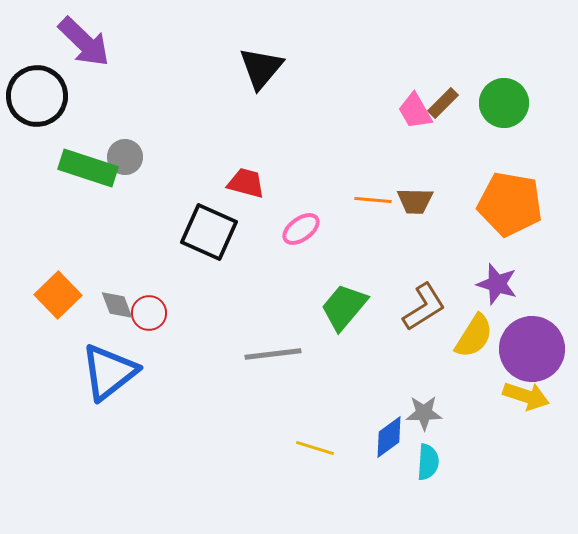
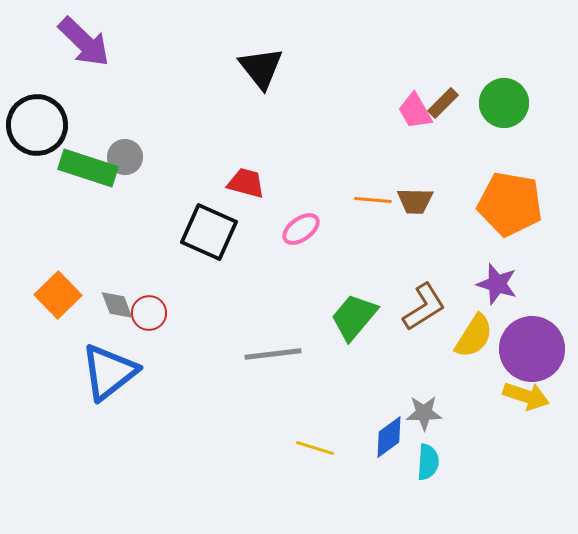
black triangle: rotated 18 degrees counterclockwise
black circle: moved 29 px down
green trapezoid: moved 10 px right, 10 px down
